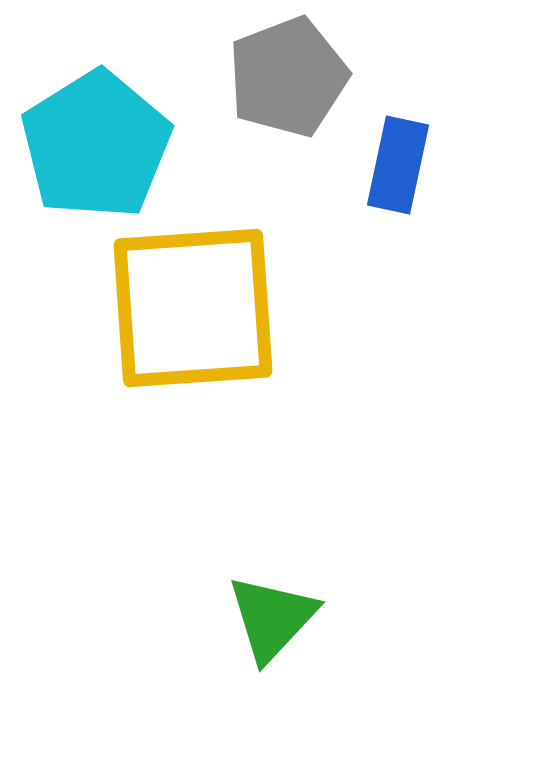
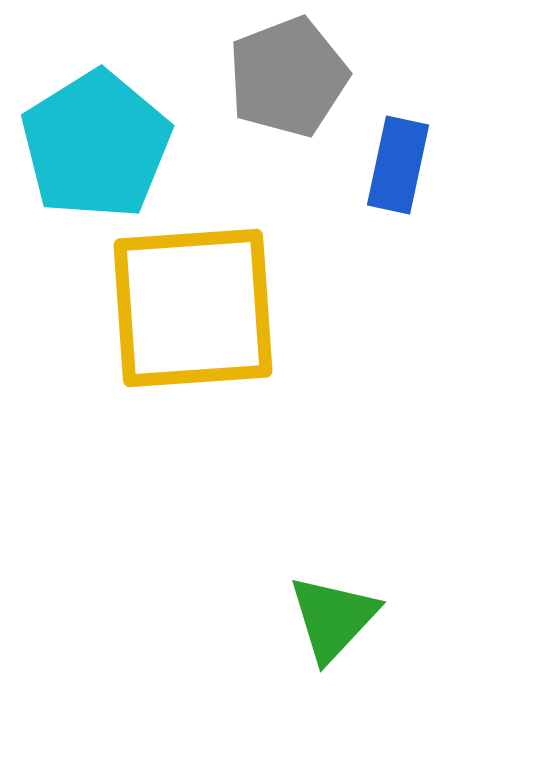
green triangle: moved 61 px right
